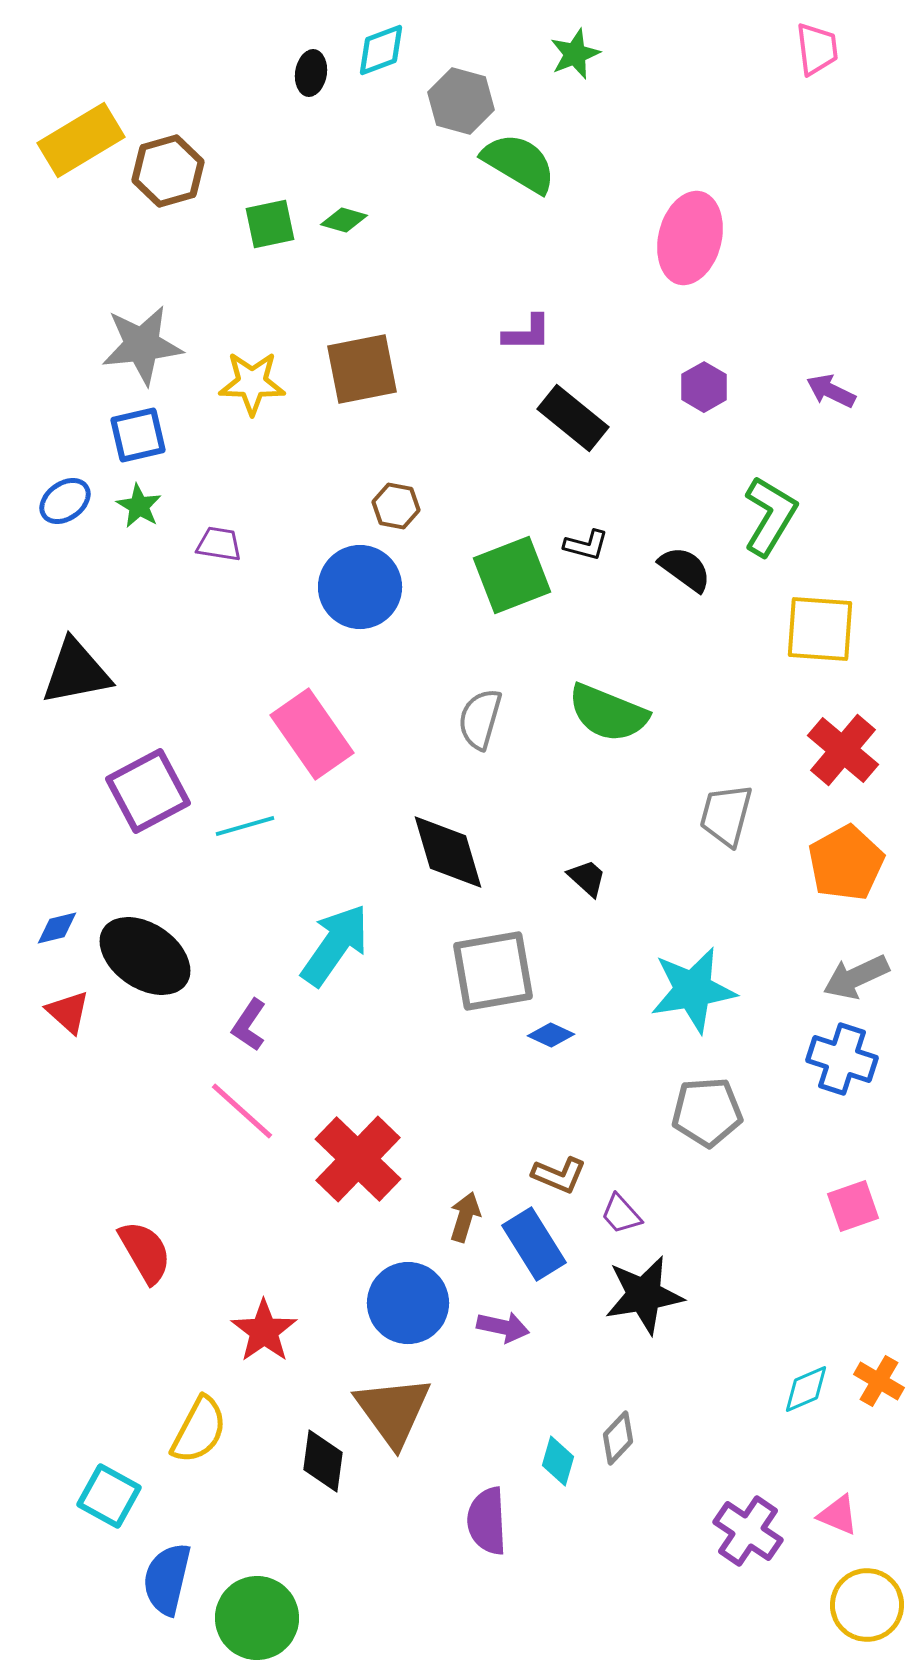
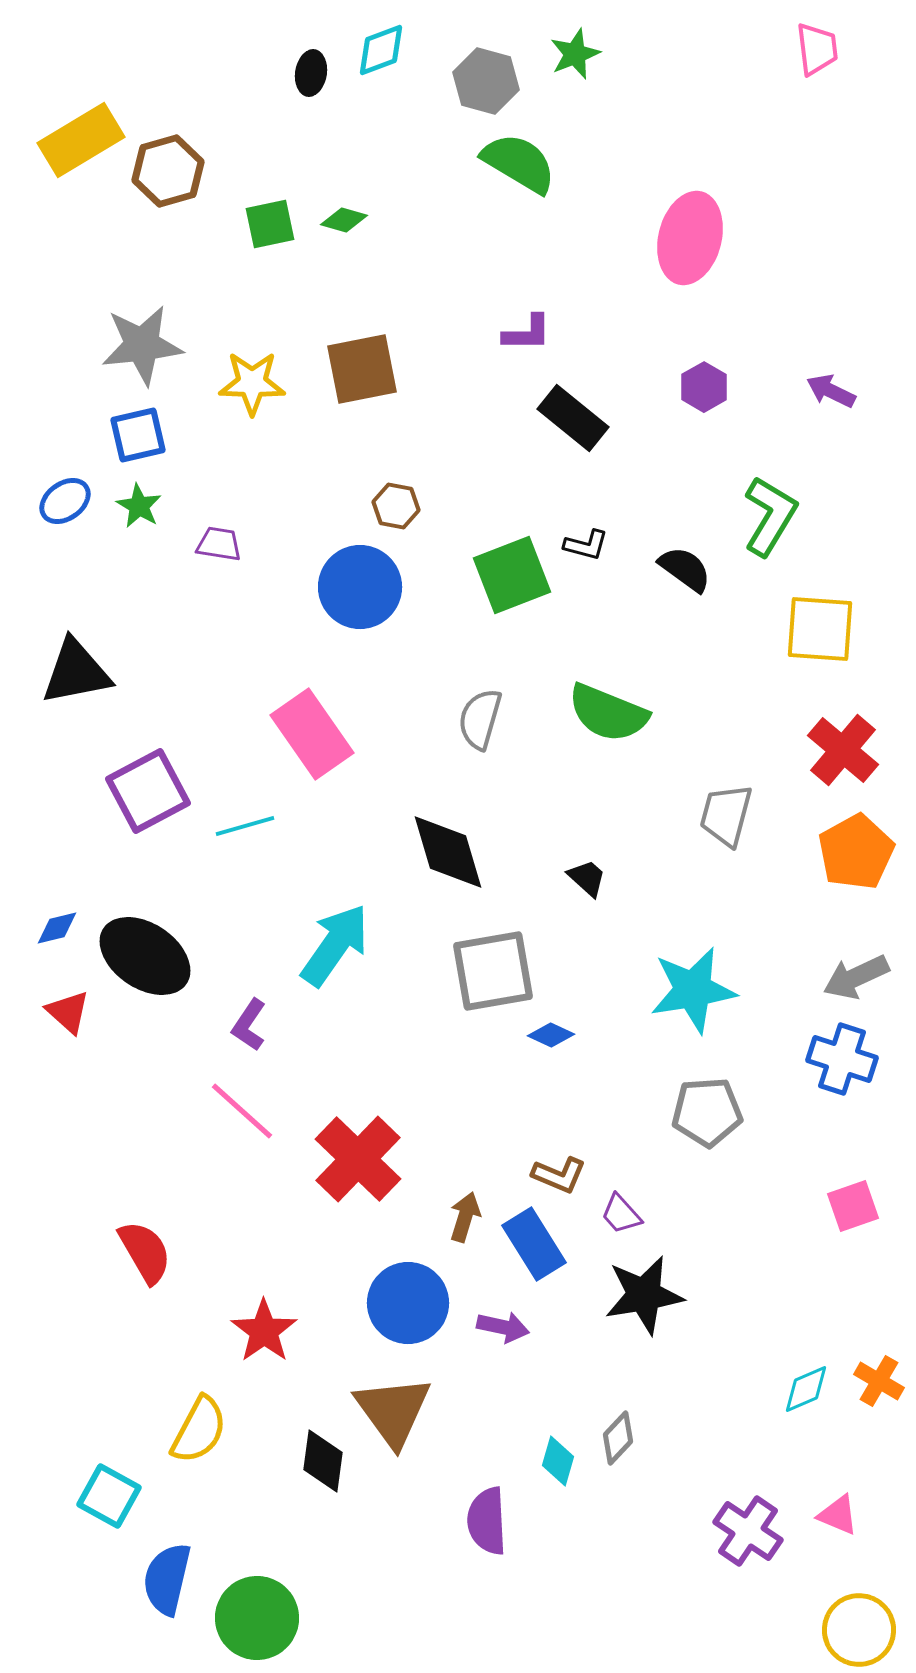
gray hexagon at (461, 101): moved 25 px right, 20 px up
orange pentagon at (846, 863): moved 10 px right, 11 px up
yellow circle at (867, 1605): moved 8 px left, 25 px down
